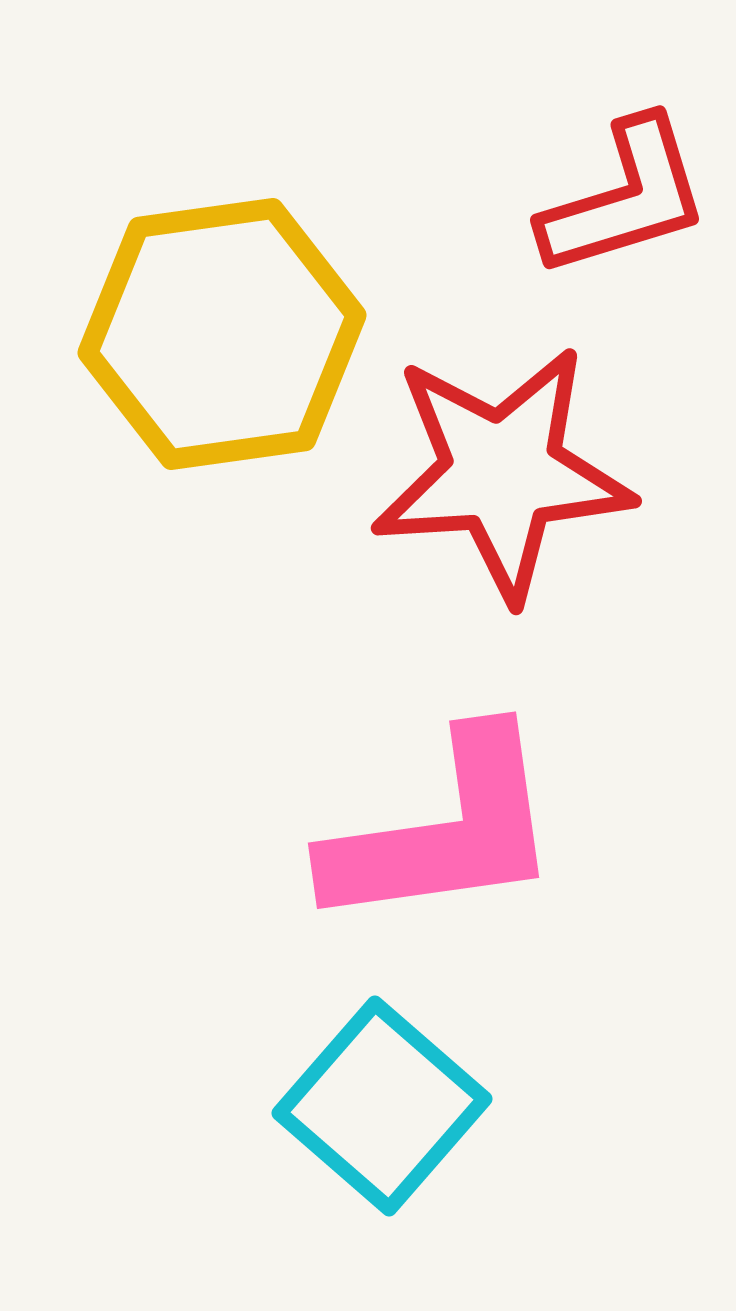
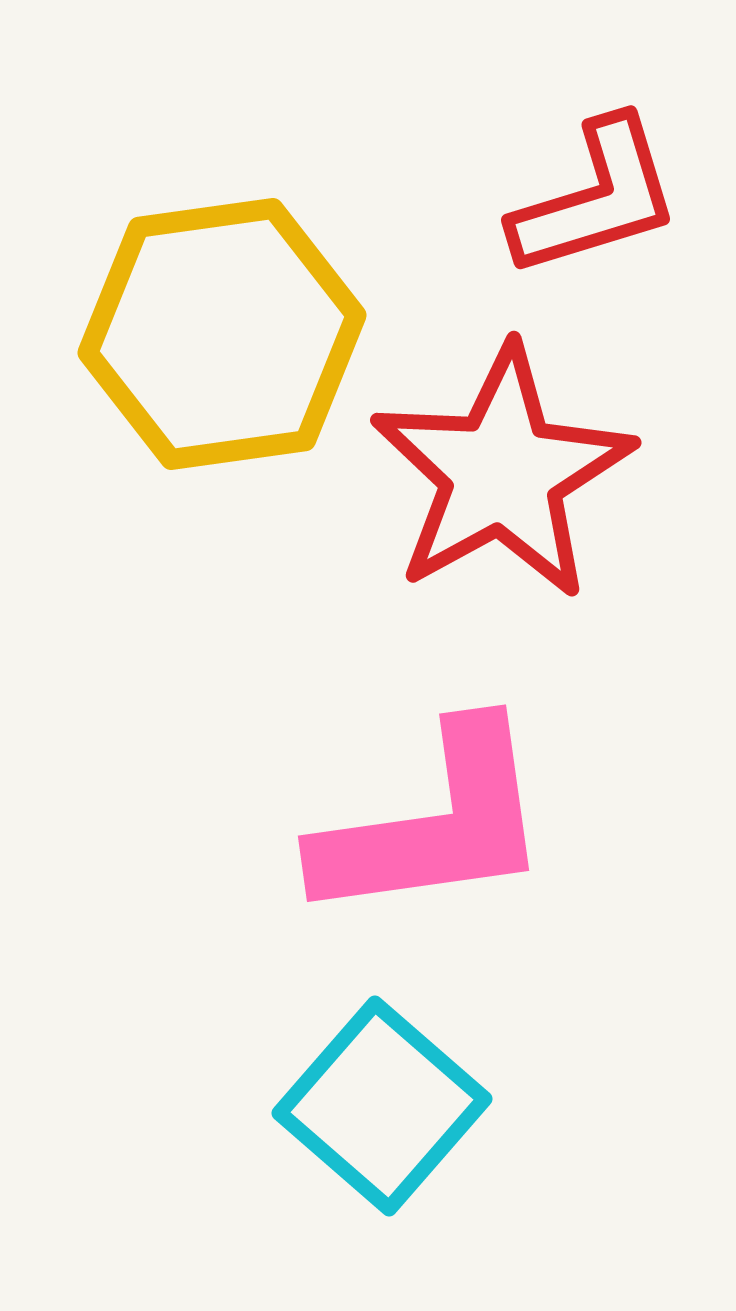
red L-shape: moved 29 px left
red star: rotated 25 degrees counterclockwise
pink L-shape: moved 10 px left, 7 px up
